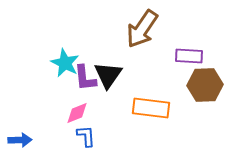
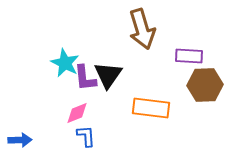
brown arrow: rotated 51 degrees counterclockwise
